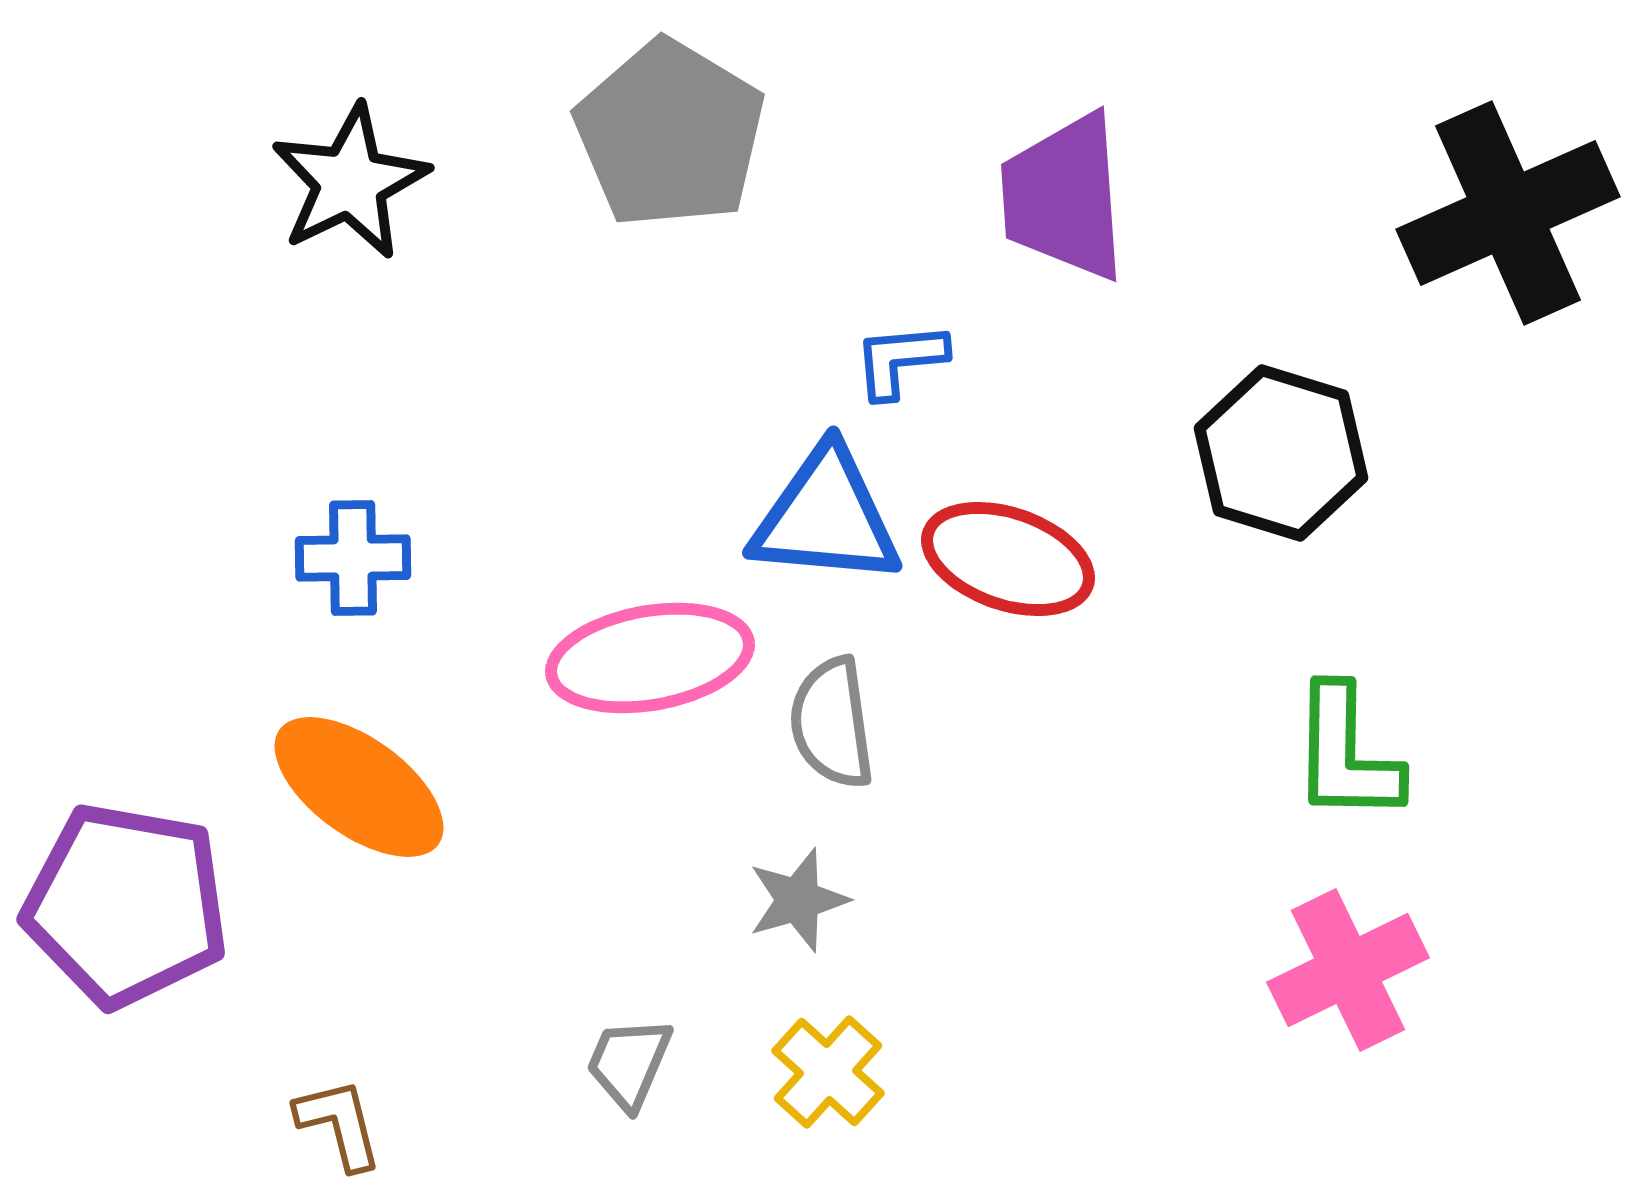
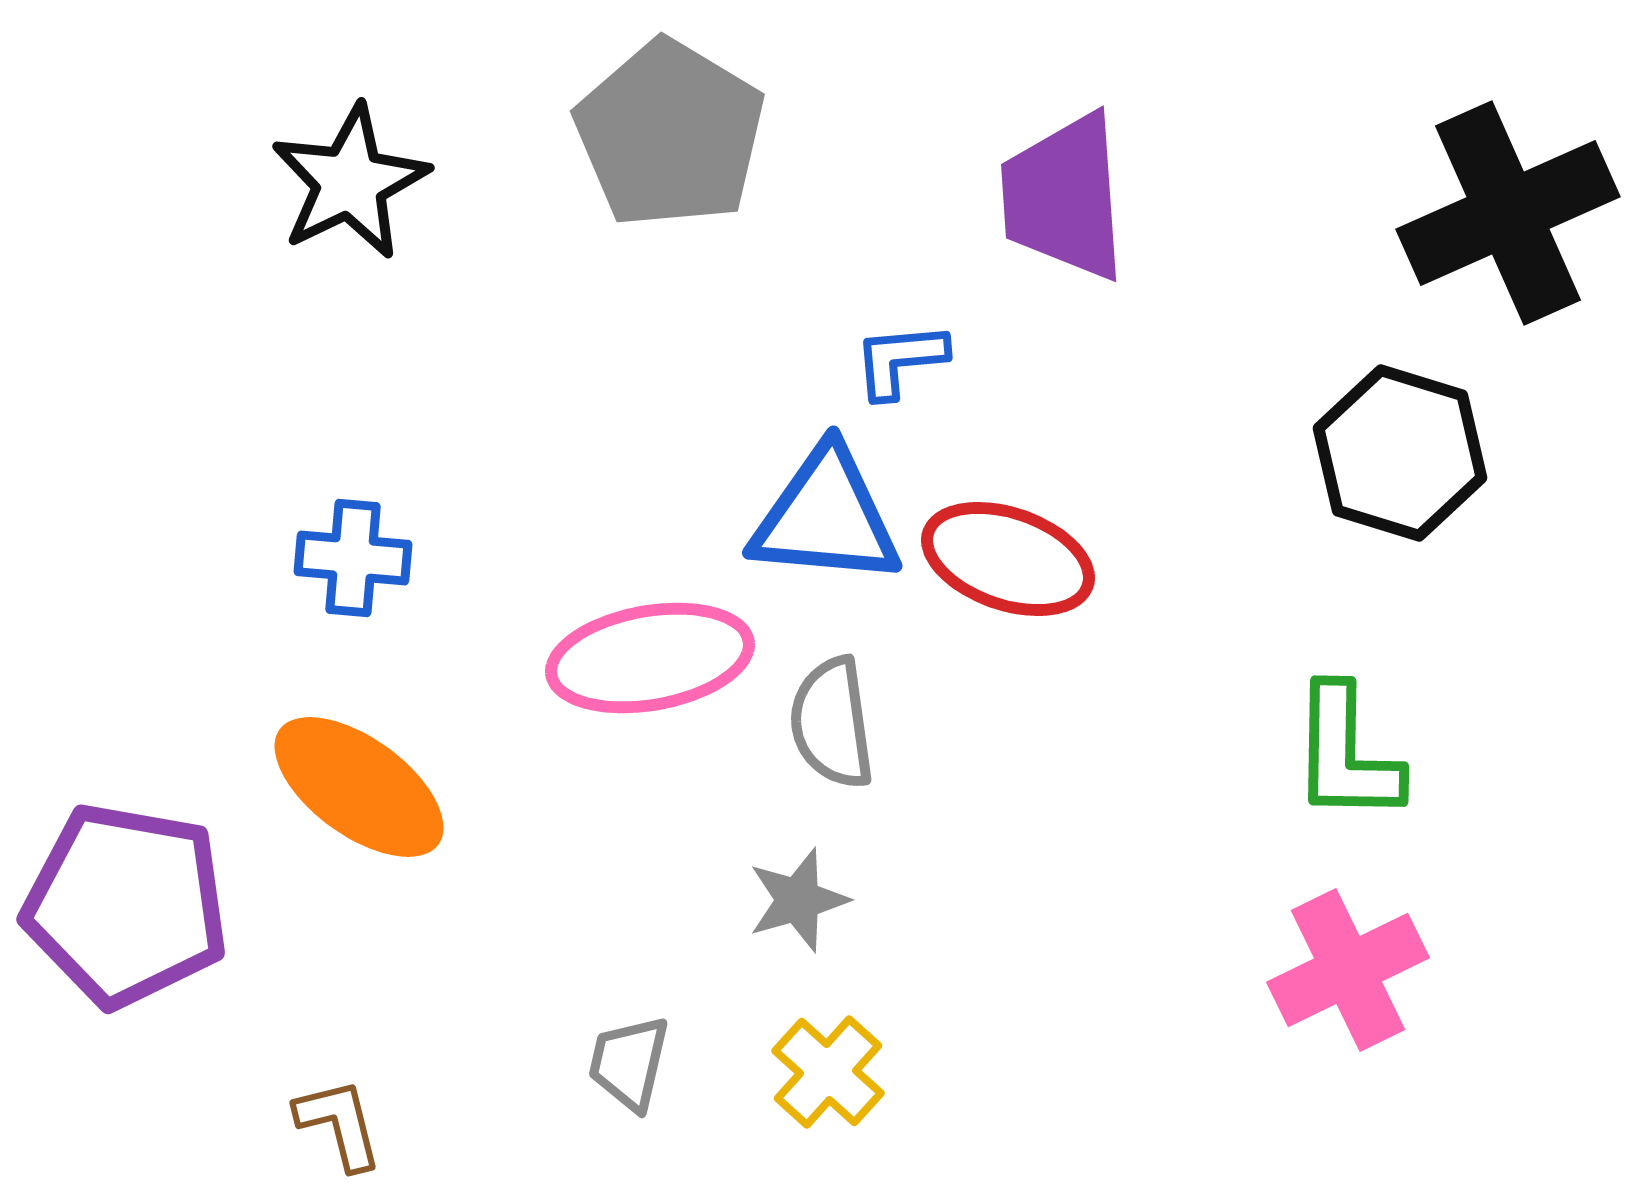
black hexagon: moved 119 px right
blue cross: rotated 6 degrees clockwise
gray trapezoid: rotated 10 degrees counterclockwise
